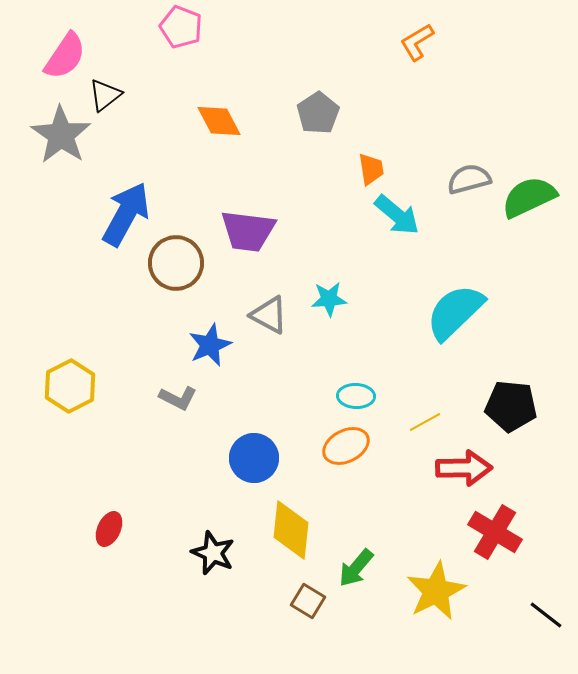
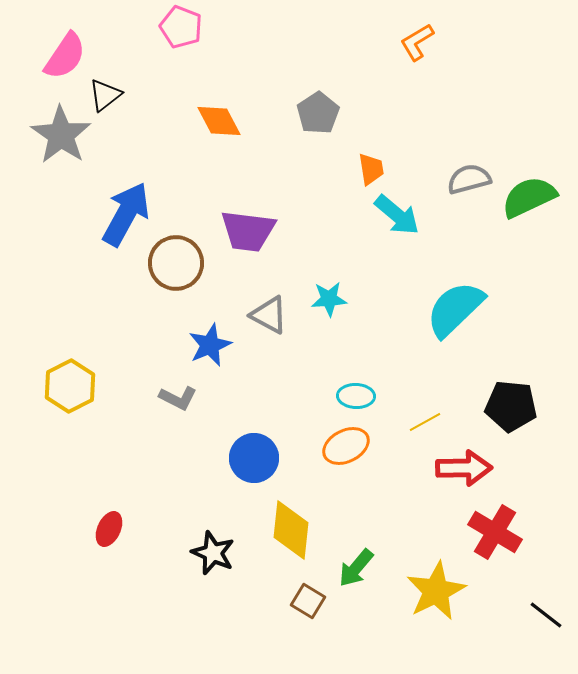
cyan semicircle: moved 3 px up
